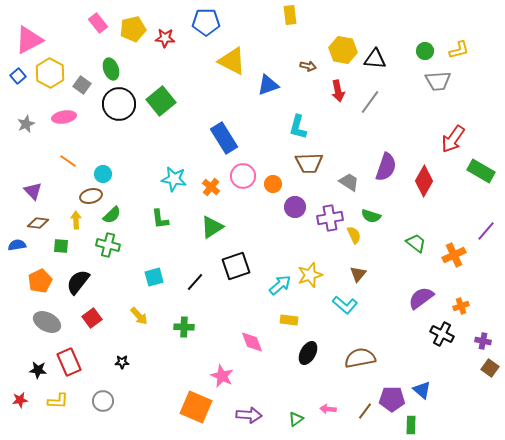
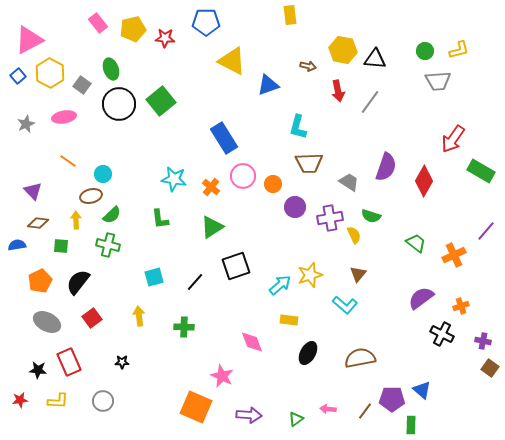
yellow arrow at (139, 316): rotated 144 degrees counterclockwise
